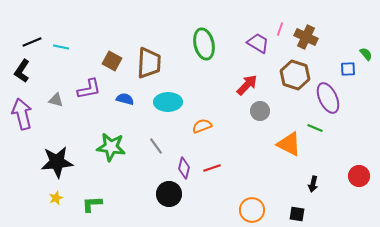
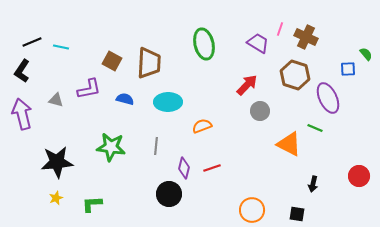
gray line: rotated 42 degrees clockwise
